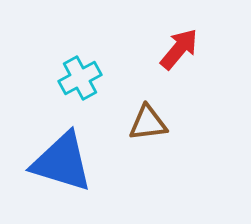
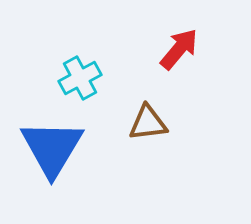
blue triangle: moved 10 px left, 14 px up; rotated 44 degrees clockwise
